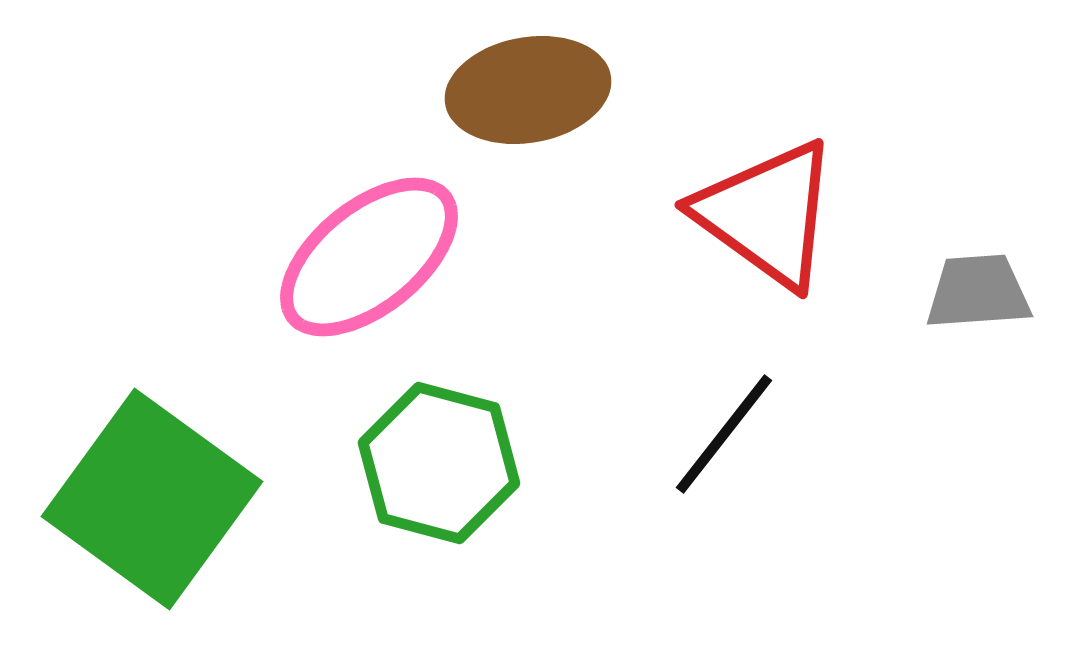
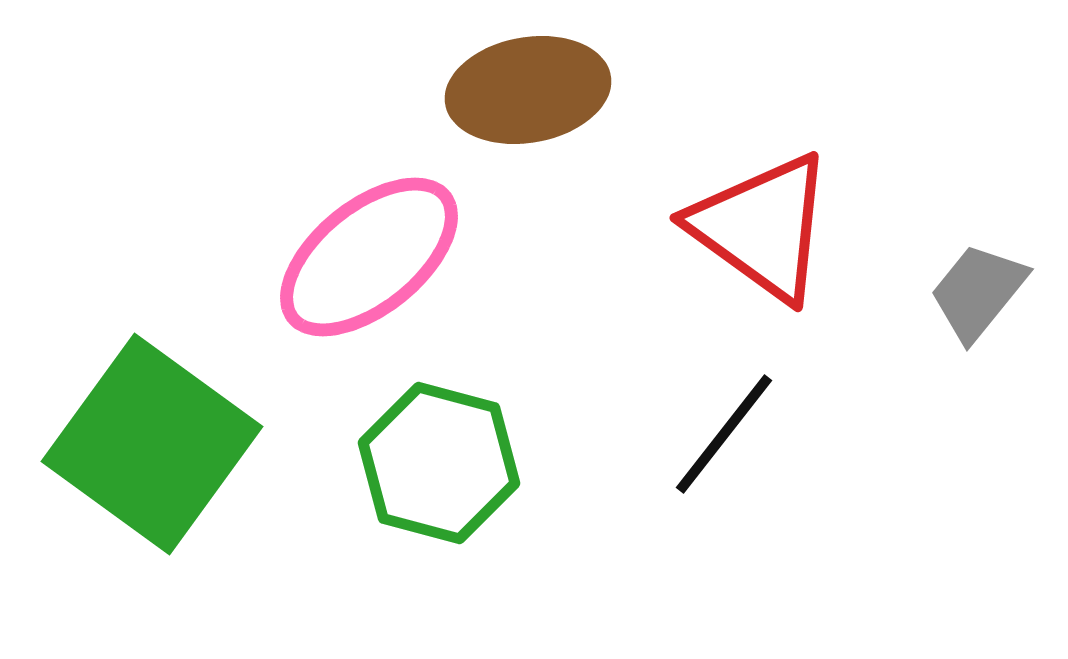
red triangle: moved 5 px left, 13 px down
gray trapezoid: rotated 47 degrees counterclockwise
green square: moved 55 px up
